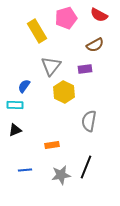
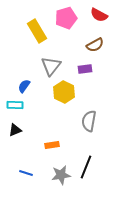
blue line: moved 1 px right, 3 px down; rotated 24 degrees clockwise
